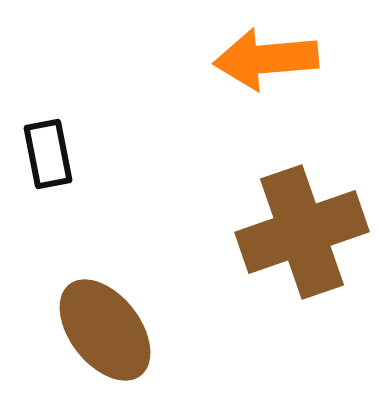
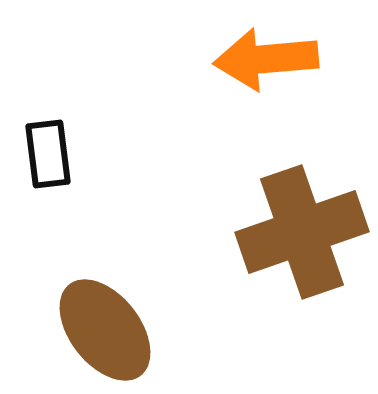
black rectangle: rotated 4 degrees clockwise
